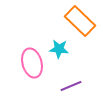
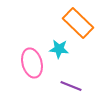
orange rectangle: moved 2 px left, 2 px down
purple line: rotated 45 degrees clockwise
